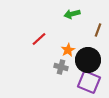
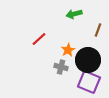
green arrow: moved 2 px right
